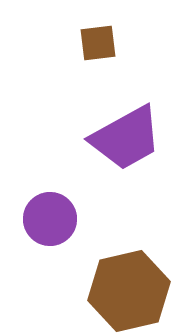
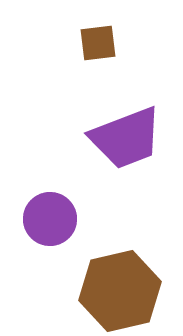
purple trapezoid: rotated 8 degrees clockwise
brown hexagon: moved 9 px left
